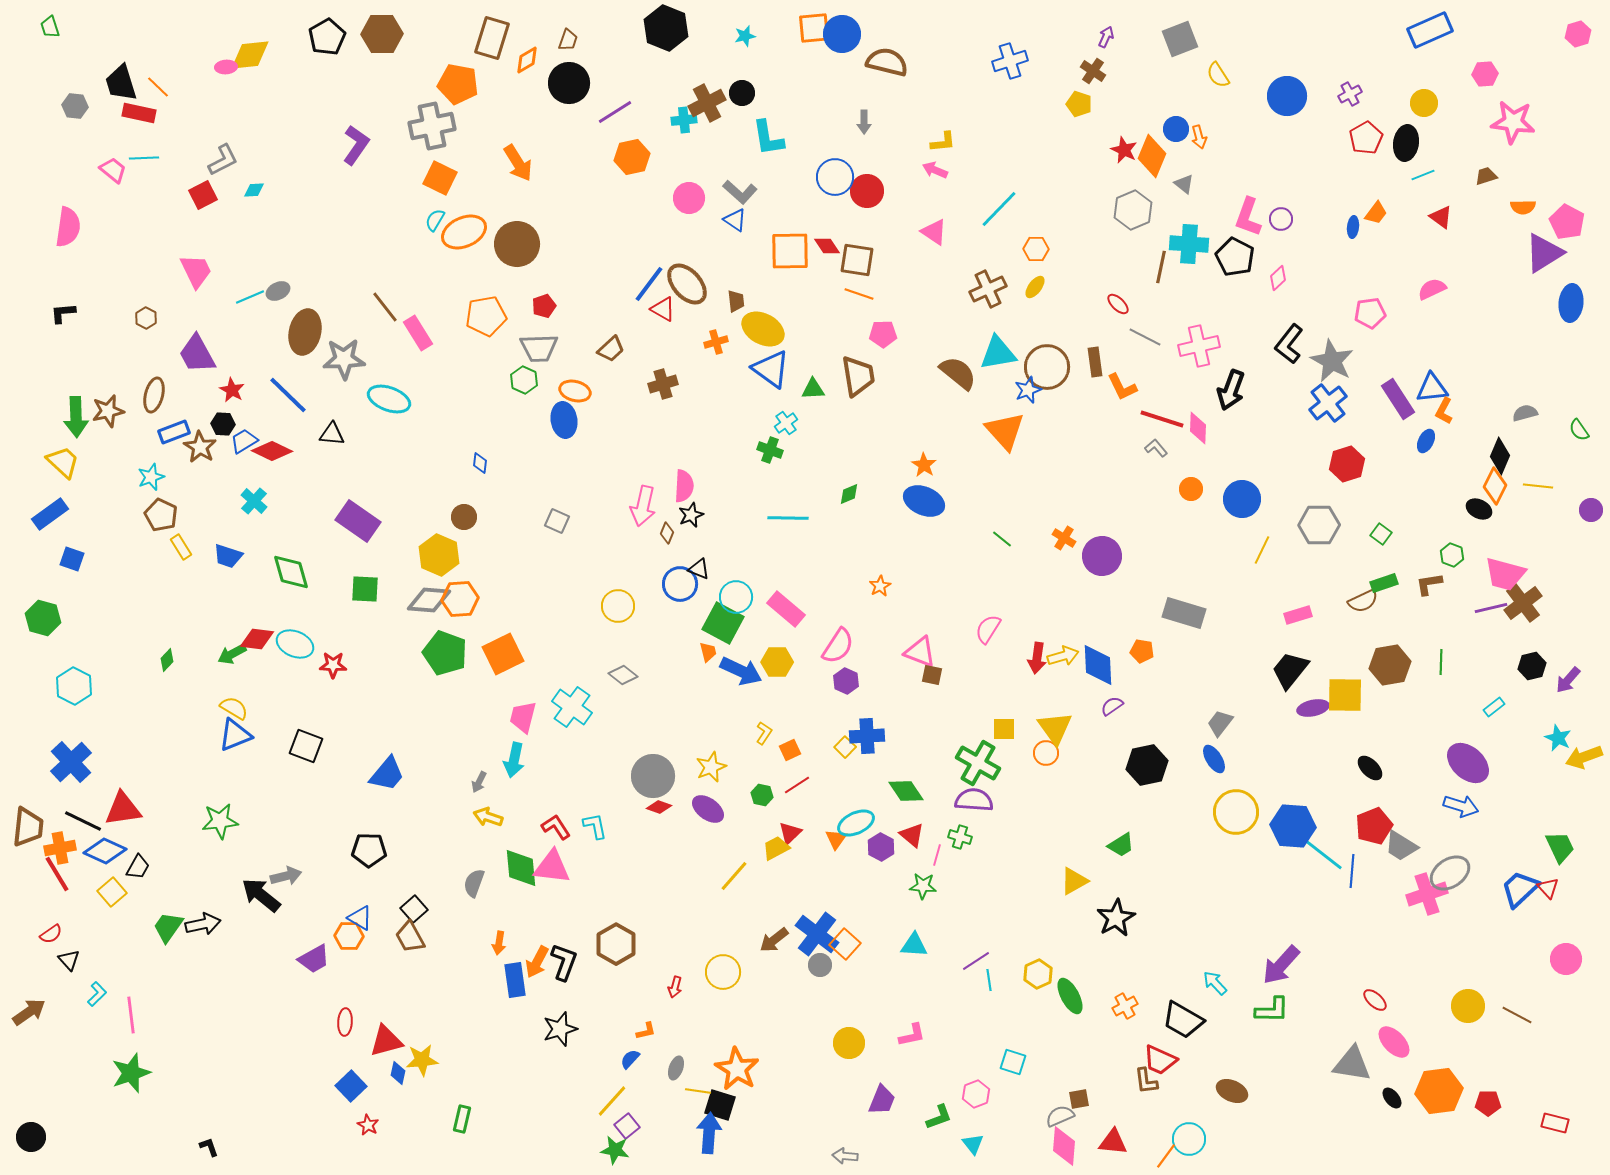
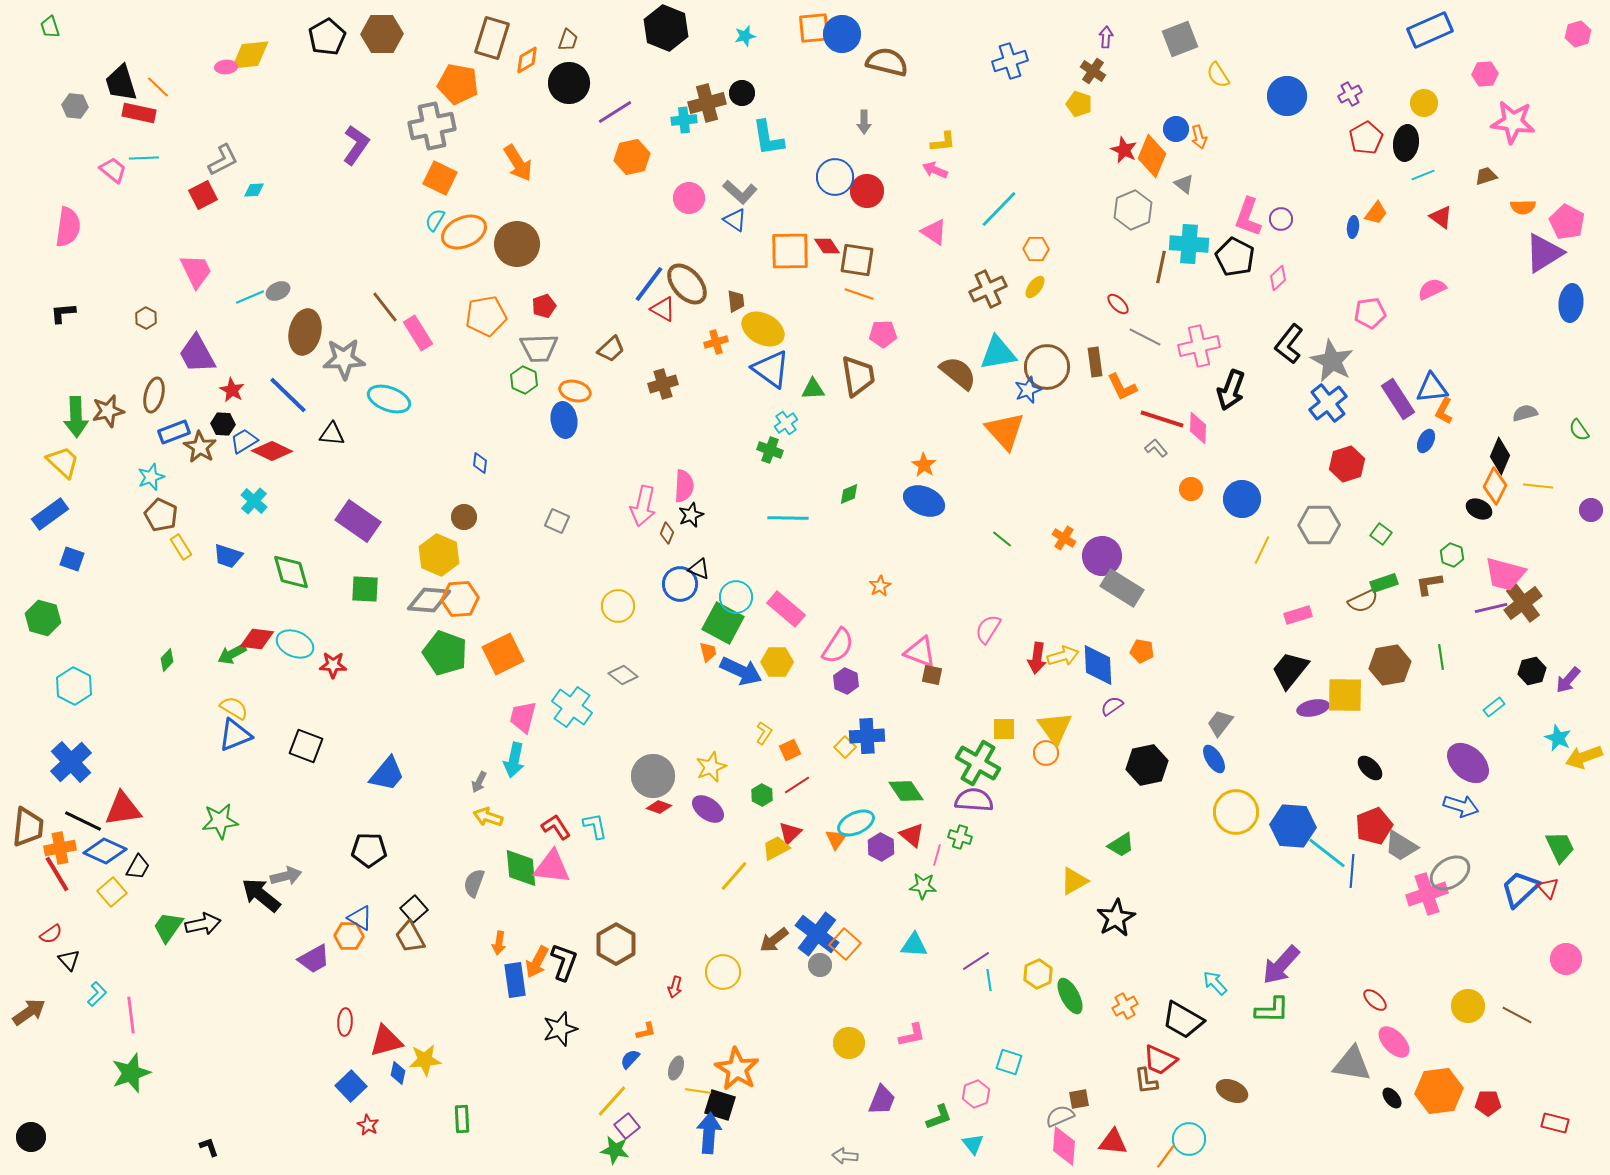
purple arrow at (1106, 37): rotated 20 degrees counterclockwise
brown cross at (707, 103): rotated 12 degrees clockwise
gray rectangle at (1184, 613): moved 62 px left, 25 px up; rotated 15 degrees clockwise
green line at (1441, 662): moved 5 px up; rotated 10 degrees counterclockwise
black hexagon at (1532, 666): moved 5 px down
green hexagon at (762, 795): rotated 15 degrees clockwise
cyan line at (1324, 855): moved 3 px right, 2 px up
yellow star at (422, 1060): moved 3 px right
cyan square at (1013, 1062): moved 4 px left
green rectangle at (462, 1119): rotated 16 degrees counterclockwise
